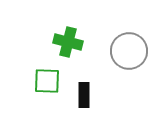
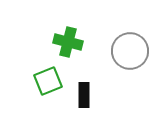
gray circle: moved 1 px right
green square: moved 1 px right; rotated 24 degrees counterclockwise
